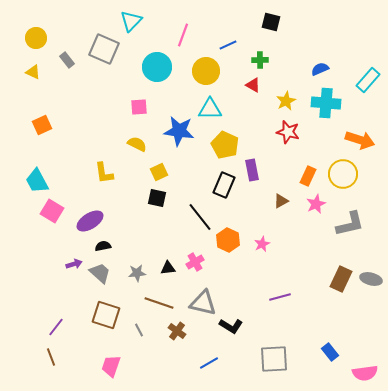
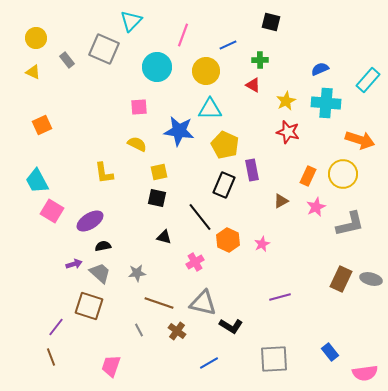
yellow square at (159, 172): rotated 12 degrees clockwise
pink star at (316, 204): moved 3 px down
black triangle at (168, 268): moved 4 px left, 31 px up; rotated 21 degrees clockwise
brown square at (106, 315): moved 17 px left, 9 px up
